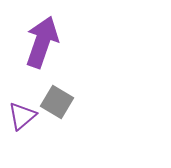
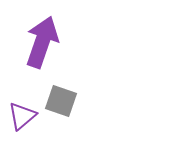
gray square: moved 4 px right, 1 px up; rotated 12 degrees counterclockwise
